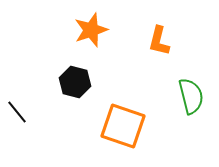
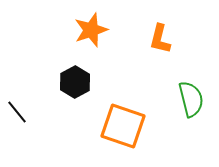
orange L-shape: moved 1 px right, 2 px up
black hexagon: rotated 16 degrees clockwise
green semicircle: moved 3 px down
